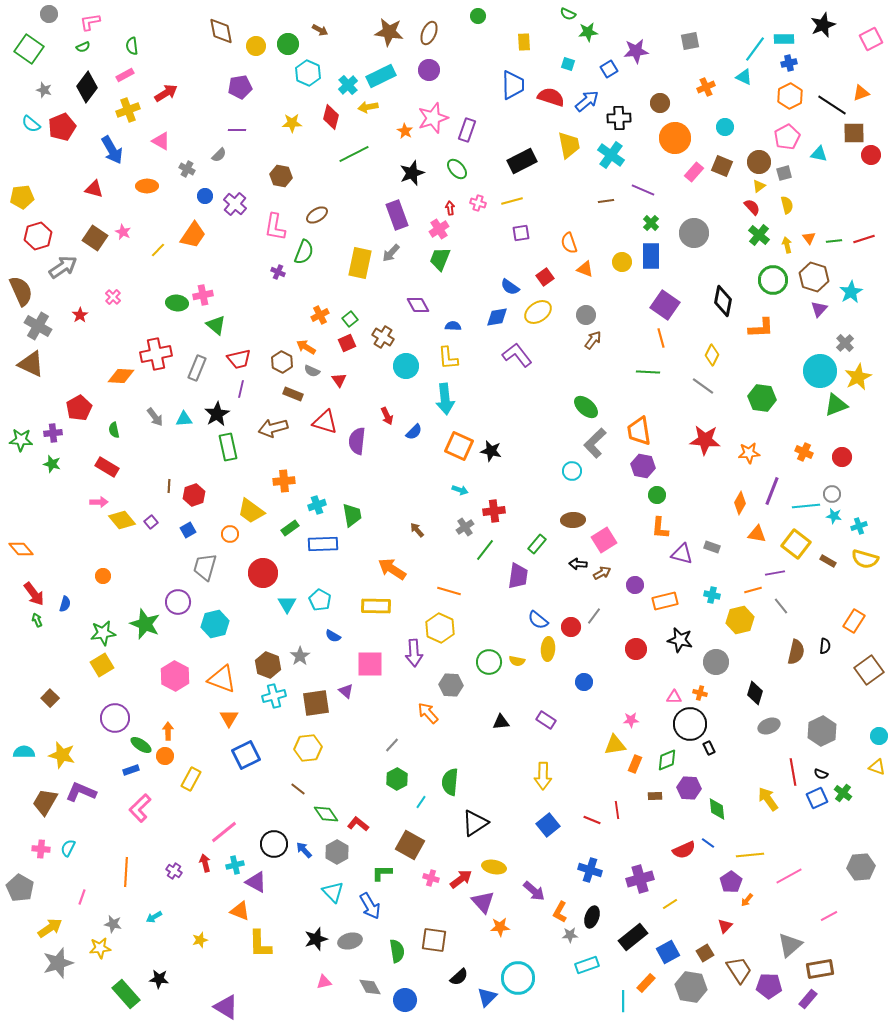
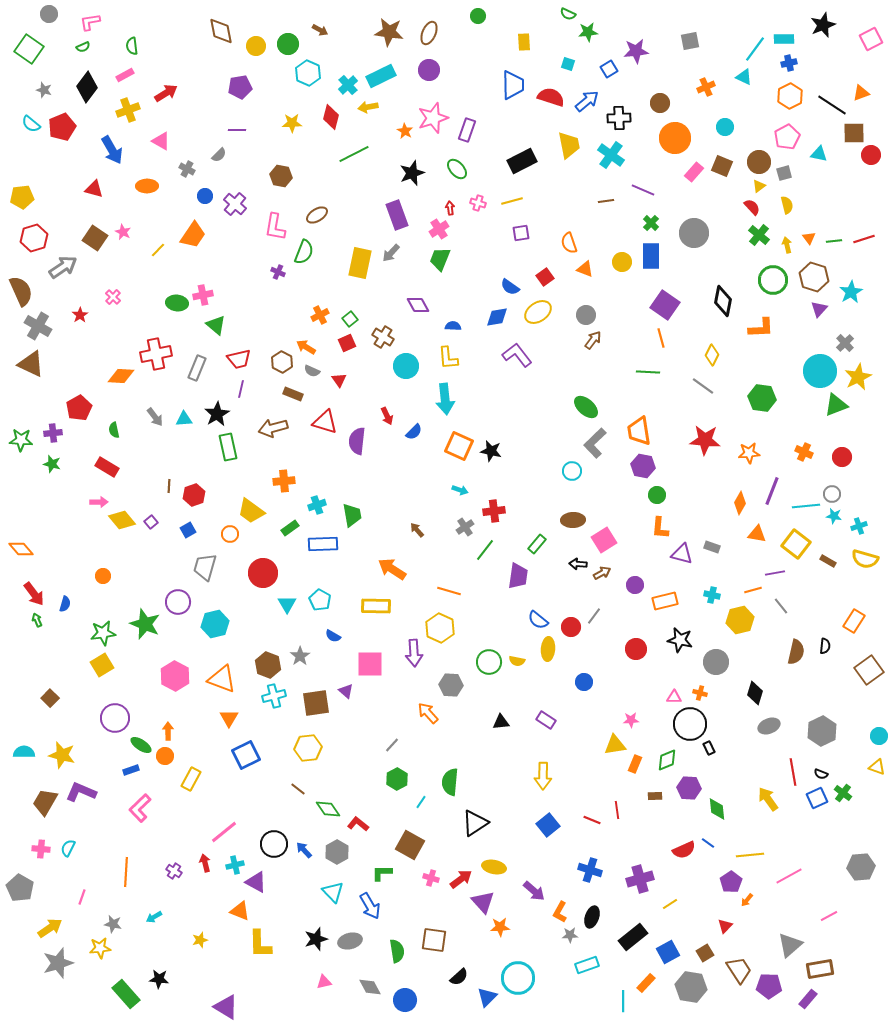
red hexagon at (38, 236): moved 4 px left, 2 px down
green diamond at (326, 814): moved 2 px right, 5 px up
